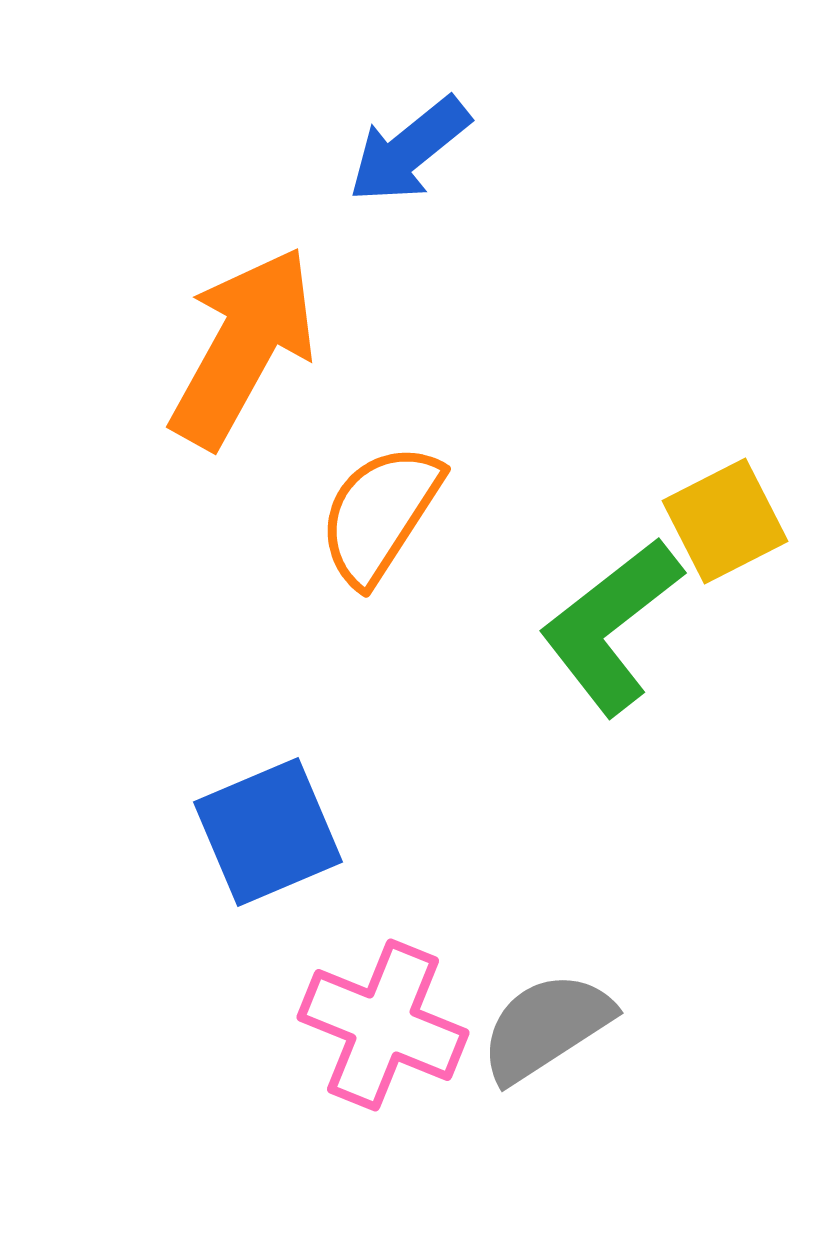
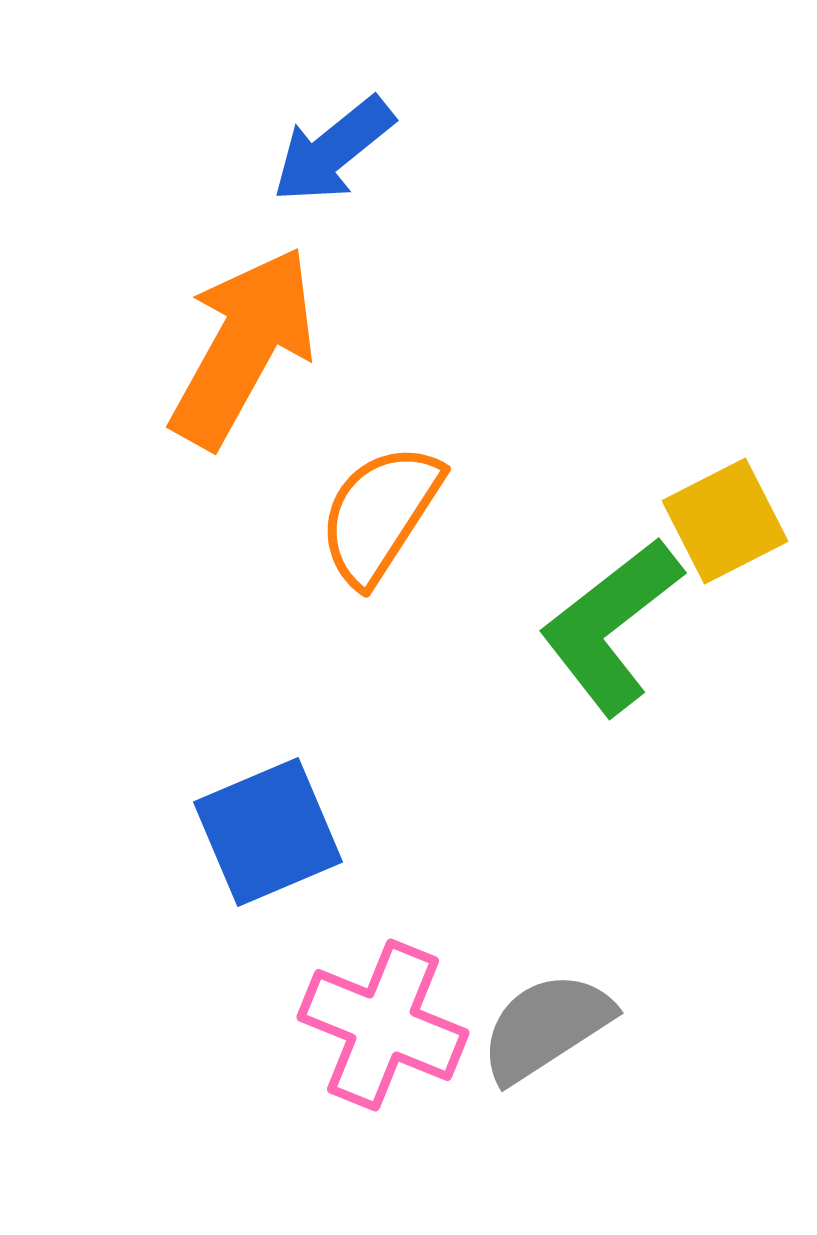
blue arrow: moved 76 px left
